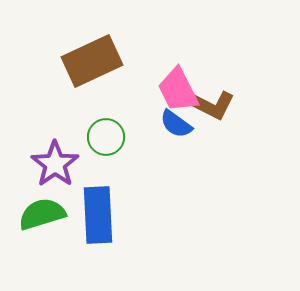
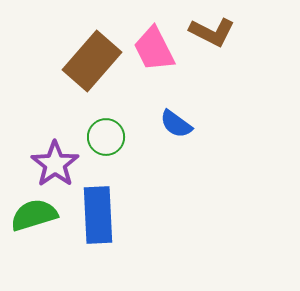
brown rectangle: rotated 24 degrees counterclockwise
pink trapezoid: moved 24 px left, 41 px up
brown L-shape: moved 73 px up
green semicircle: moved 8 px left, 1 px down
